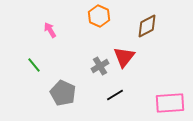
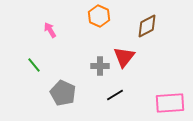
gray cross: rotated 30 degrees clockwise
